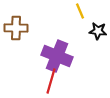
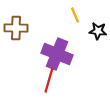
yellow line: moved 5 px left, 4 px down
purple cross: moved 2 px up
red line: moved 2 px left, 1 px up
